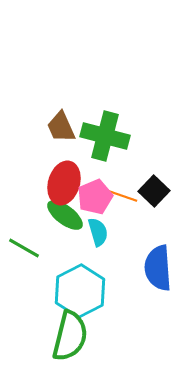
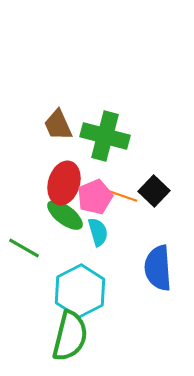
brown trapezoid: moved 3 px left, 2 px up
